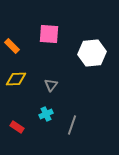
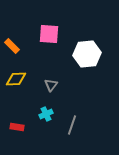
white hexagon: moved 5 px left, 1 px down
red rectangle: rotated 24 degrees counterclockwise
